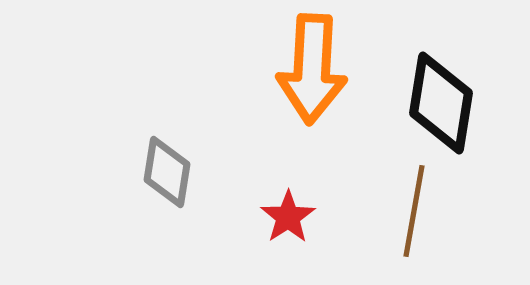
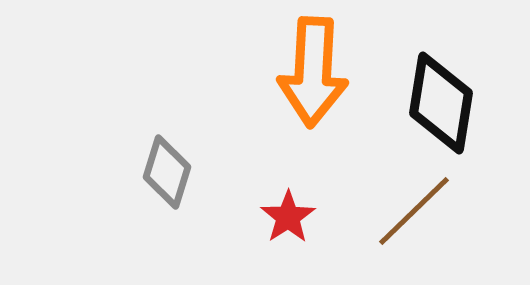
orange arrow: moved 1 px right, 3 px down
gray diamond: rotated 8 degrees clockwise
brown line: rotated 36 degrees clockwise
